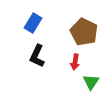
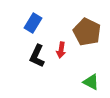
brown pentagon: moved 3 px right
red arrow: moved 14 px left, 12 px up
green triangle: rotated 36 degrees counterclockwise
